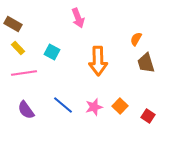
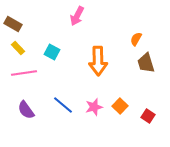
pink arrow: moved 1 px left, 2 px up; rotated 48 degrees clockwise
